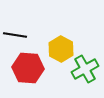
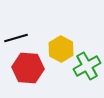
black line: moved 1 px right, 3 px down; rotated 25 degrees counterclockwise
green cross: moved 2 px right, 3 px up
